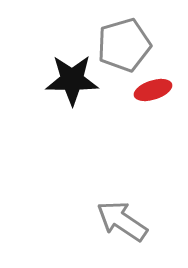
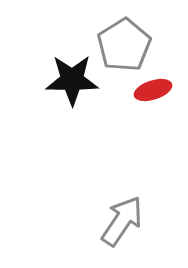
gray pentagon: rotated 16 degrees counterclockwise
gray arrow: rotated 90 degrees clockwise
